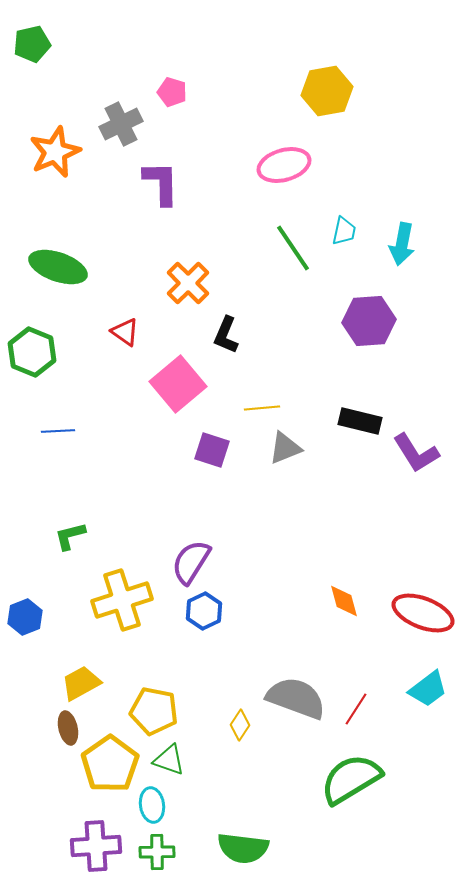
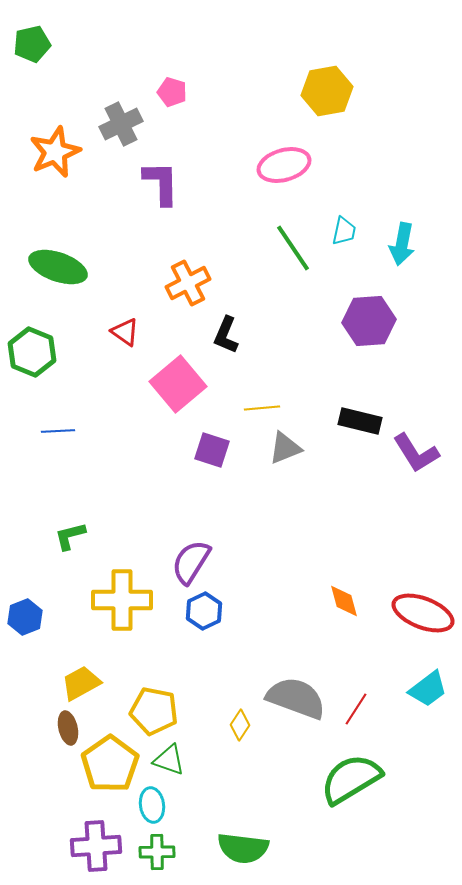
orange cross at (188, 283): rotated 18 degrees clockwise
yellow cross at (122, 600): rotated 18 degrees clockwise
